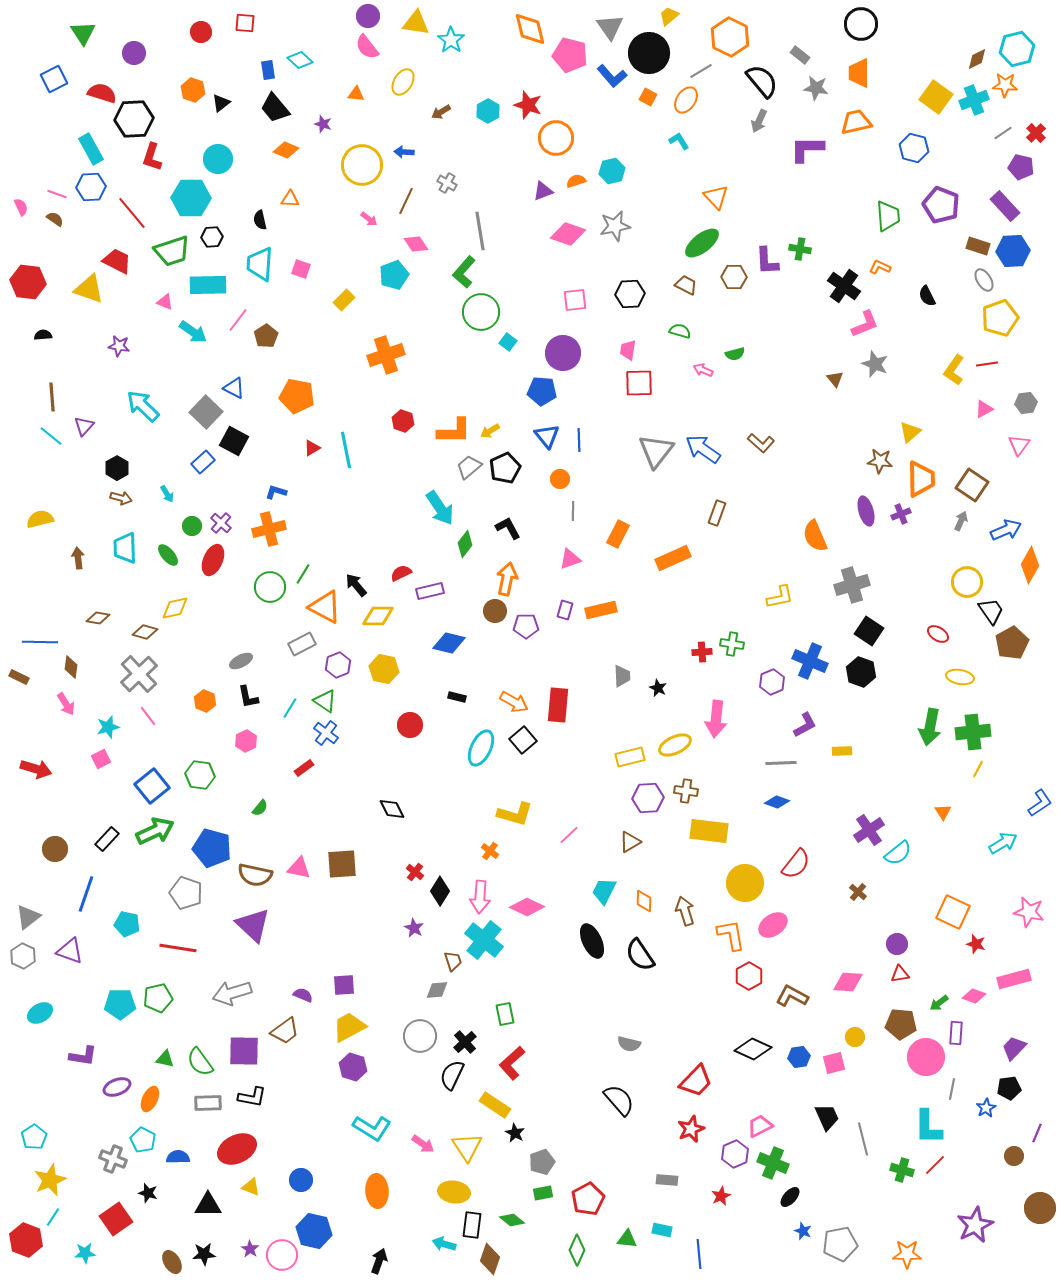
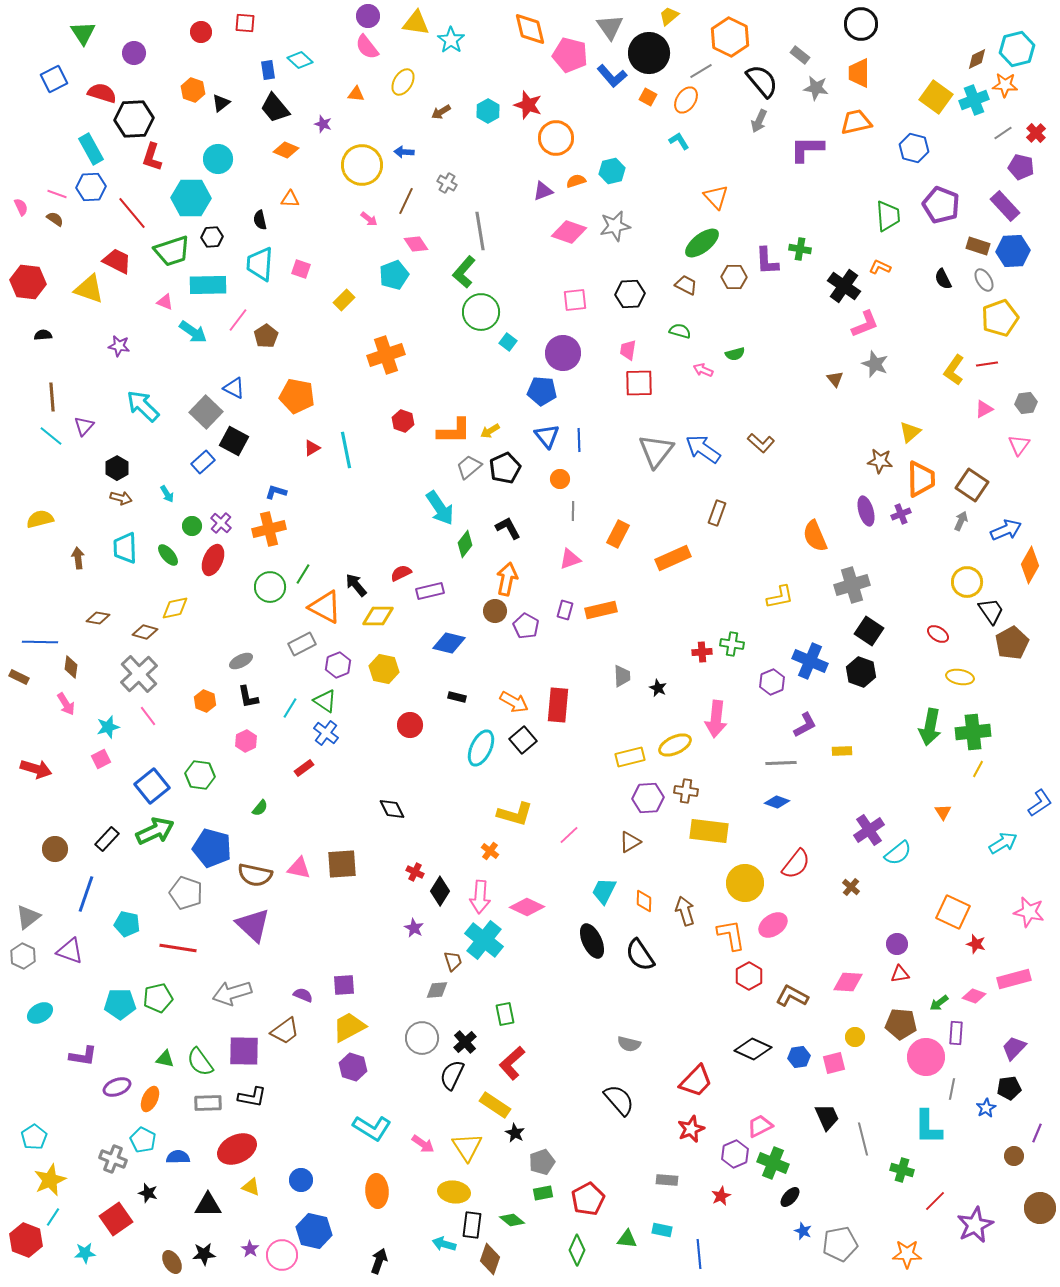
pink diamond at (568, 234): moved 1 px right, 2 px up
black semicircle at (927, 296): moved 16 px right, 17 px up
purple pentagon at (526, 626): rotated 30 degrees clockwise
red cross at (415, 872): rotated 12 degrees counterclockwise
brown cross at (858, 892): moved 7 px left, 5 px up
gray circle at (420, 1036): moved 2 px right, 2 px down
red line at (935, 1165): moved 36 px down
